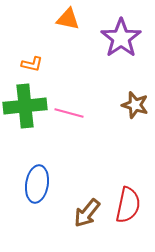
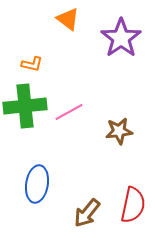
orange triangle: rotated 25 degrees clockwise
brown star: moved 16 px left, 26 px down; rotated 24 degrees counterclockwise
pink line: moved 1 px up; rotated 44 degrees counterclockwise
red semicircle: moved 5 px right
